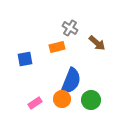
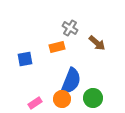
green circle: moved 2 px right, 2 px up
